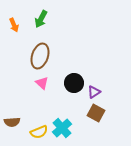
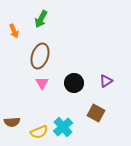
orange arrow: moved 6 px down
pink triangle: rotated 16 degrees clockwise
purple triangle: moved 12 px right, 11 px up
cyan cross: moved 1 px right, 1 px up
